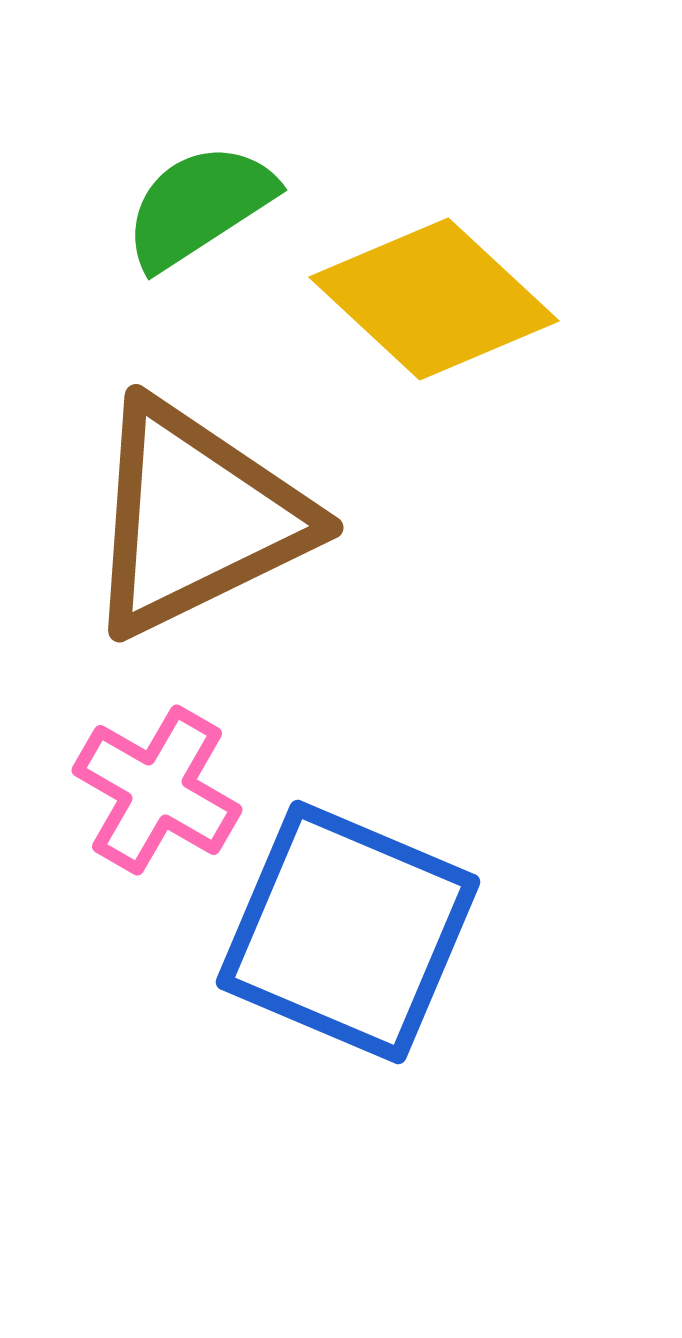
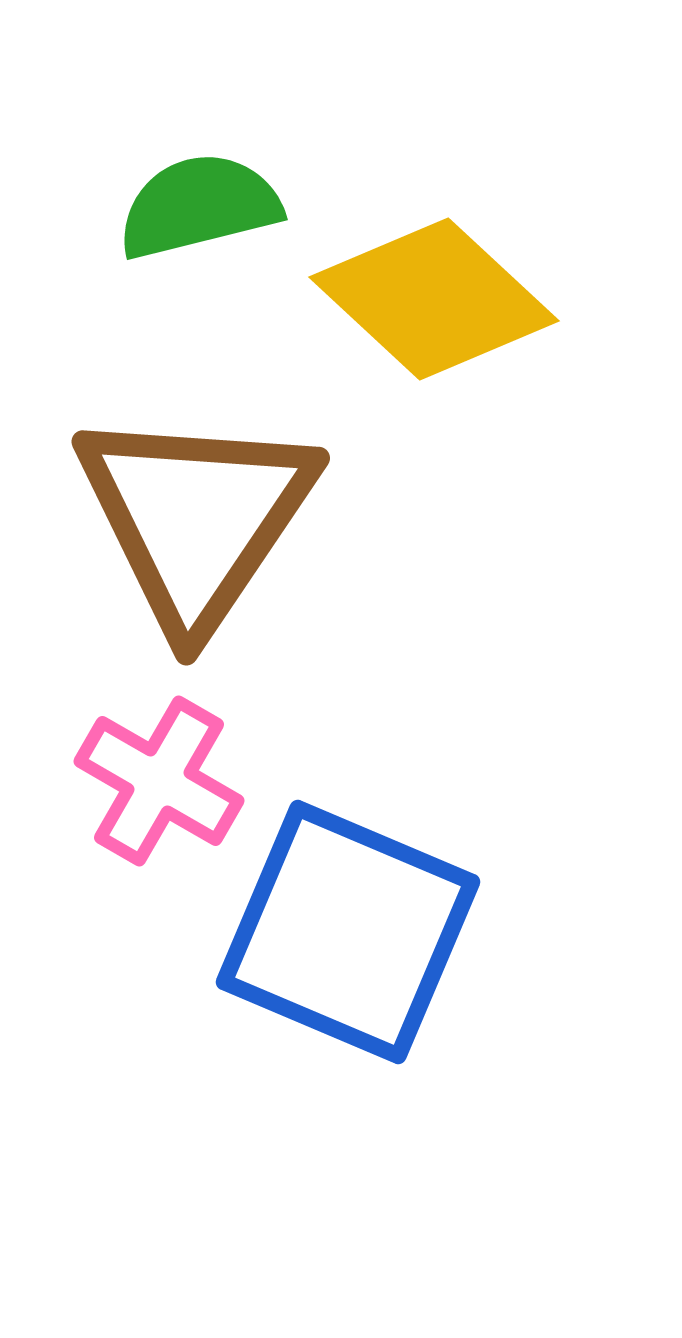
green semicircle: rotated 19 degrees clockwise
brown triangle: rotated 30 degrees counterclockwise
pink cross: moved 2 px right, 9 px up
